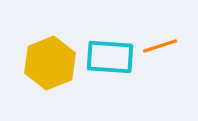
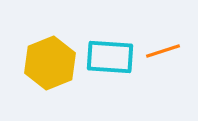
orange line: moved 3 px right, 5 px down
